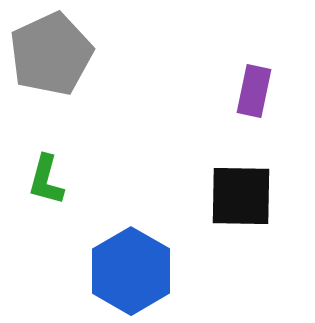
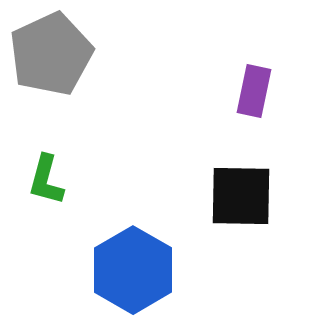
blue hexagon: moved 2 px right, 1 px up
